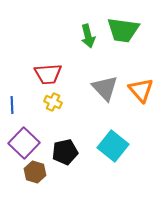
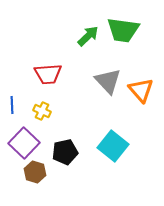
green arrow: rotated 120 degrees counterclockwise
gray triangle: moved 3 px right, 7 px up
yellow cross: moved 11 px left, 9 px down
